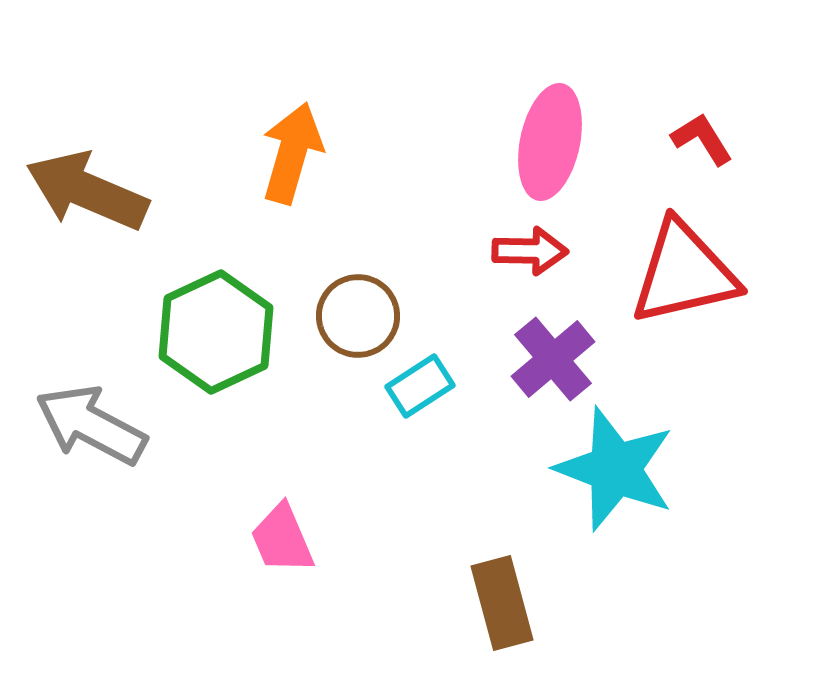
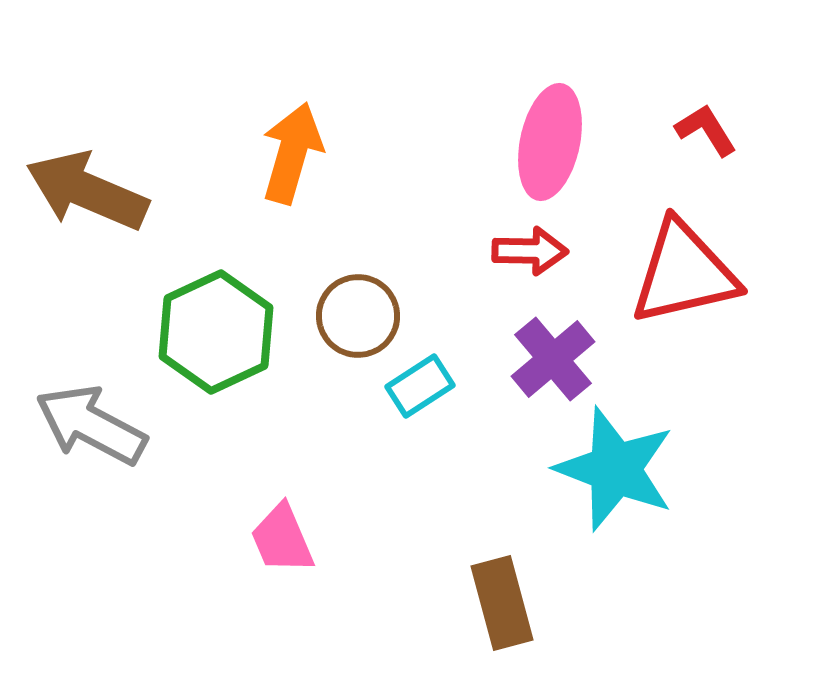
red L-shape: moved 4 px right, 9 px up
